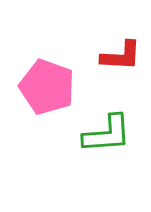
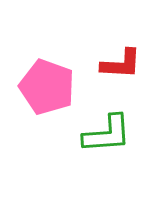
red L-shape: moved 8 px down
